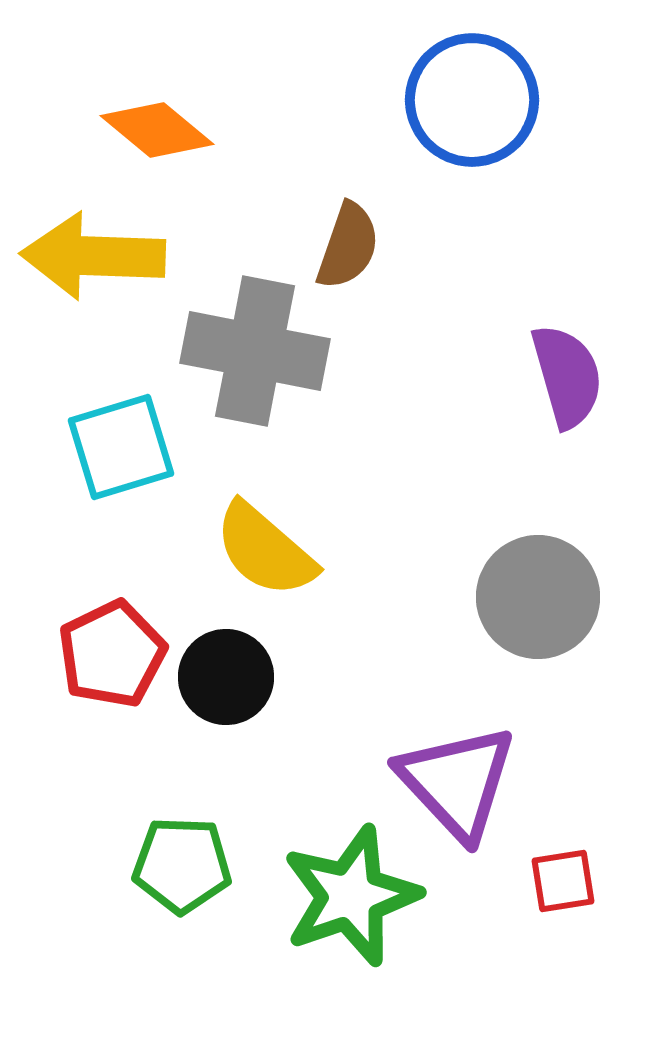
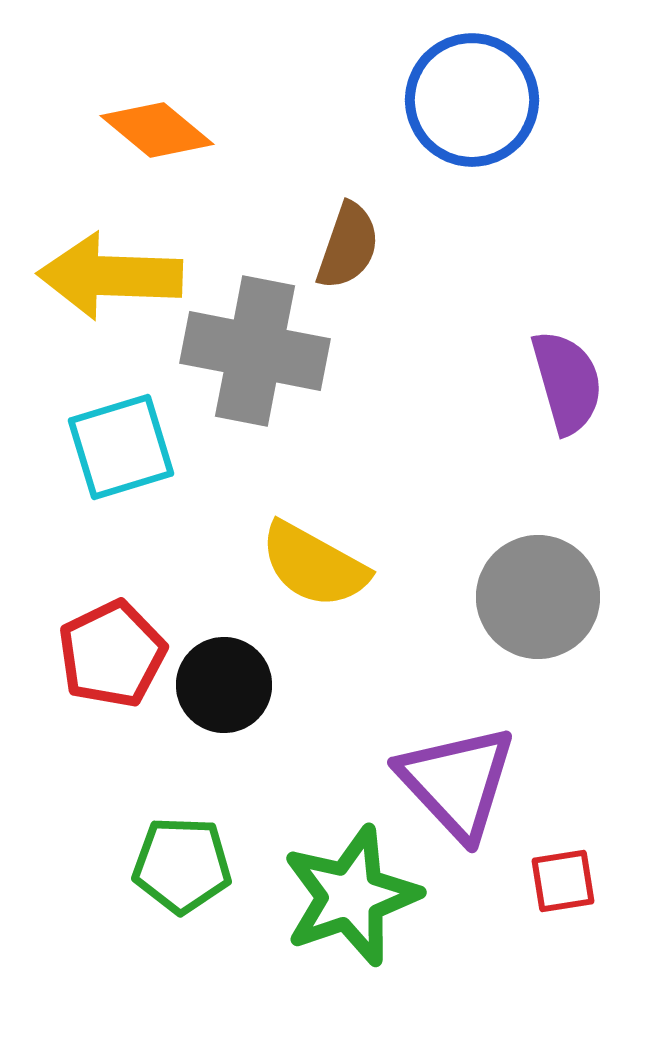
yellow arrow: moved 17 px right, 20 px down
purple semicircle: moved 6 px down
yellow semicircle: moved 49 px right, 15 px down; rotated 12 degrees counterclockwise
black circle: moved 2 px left, 8 px down
